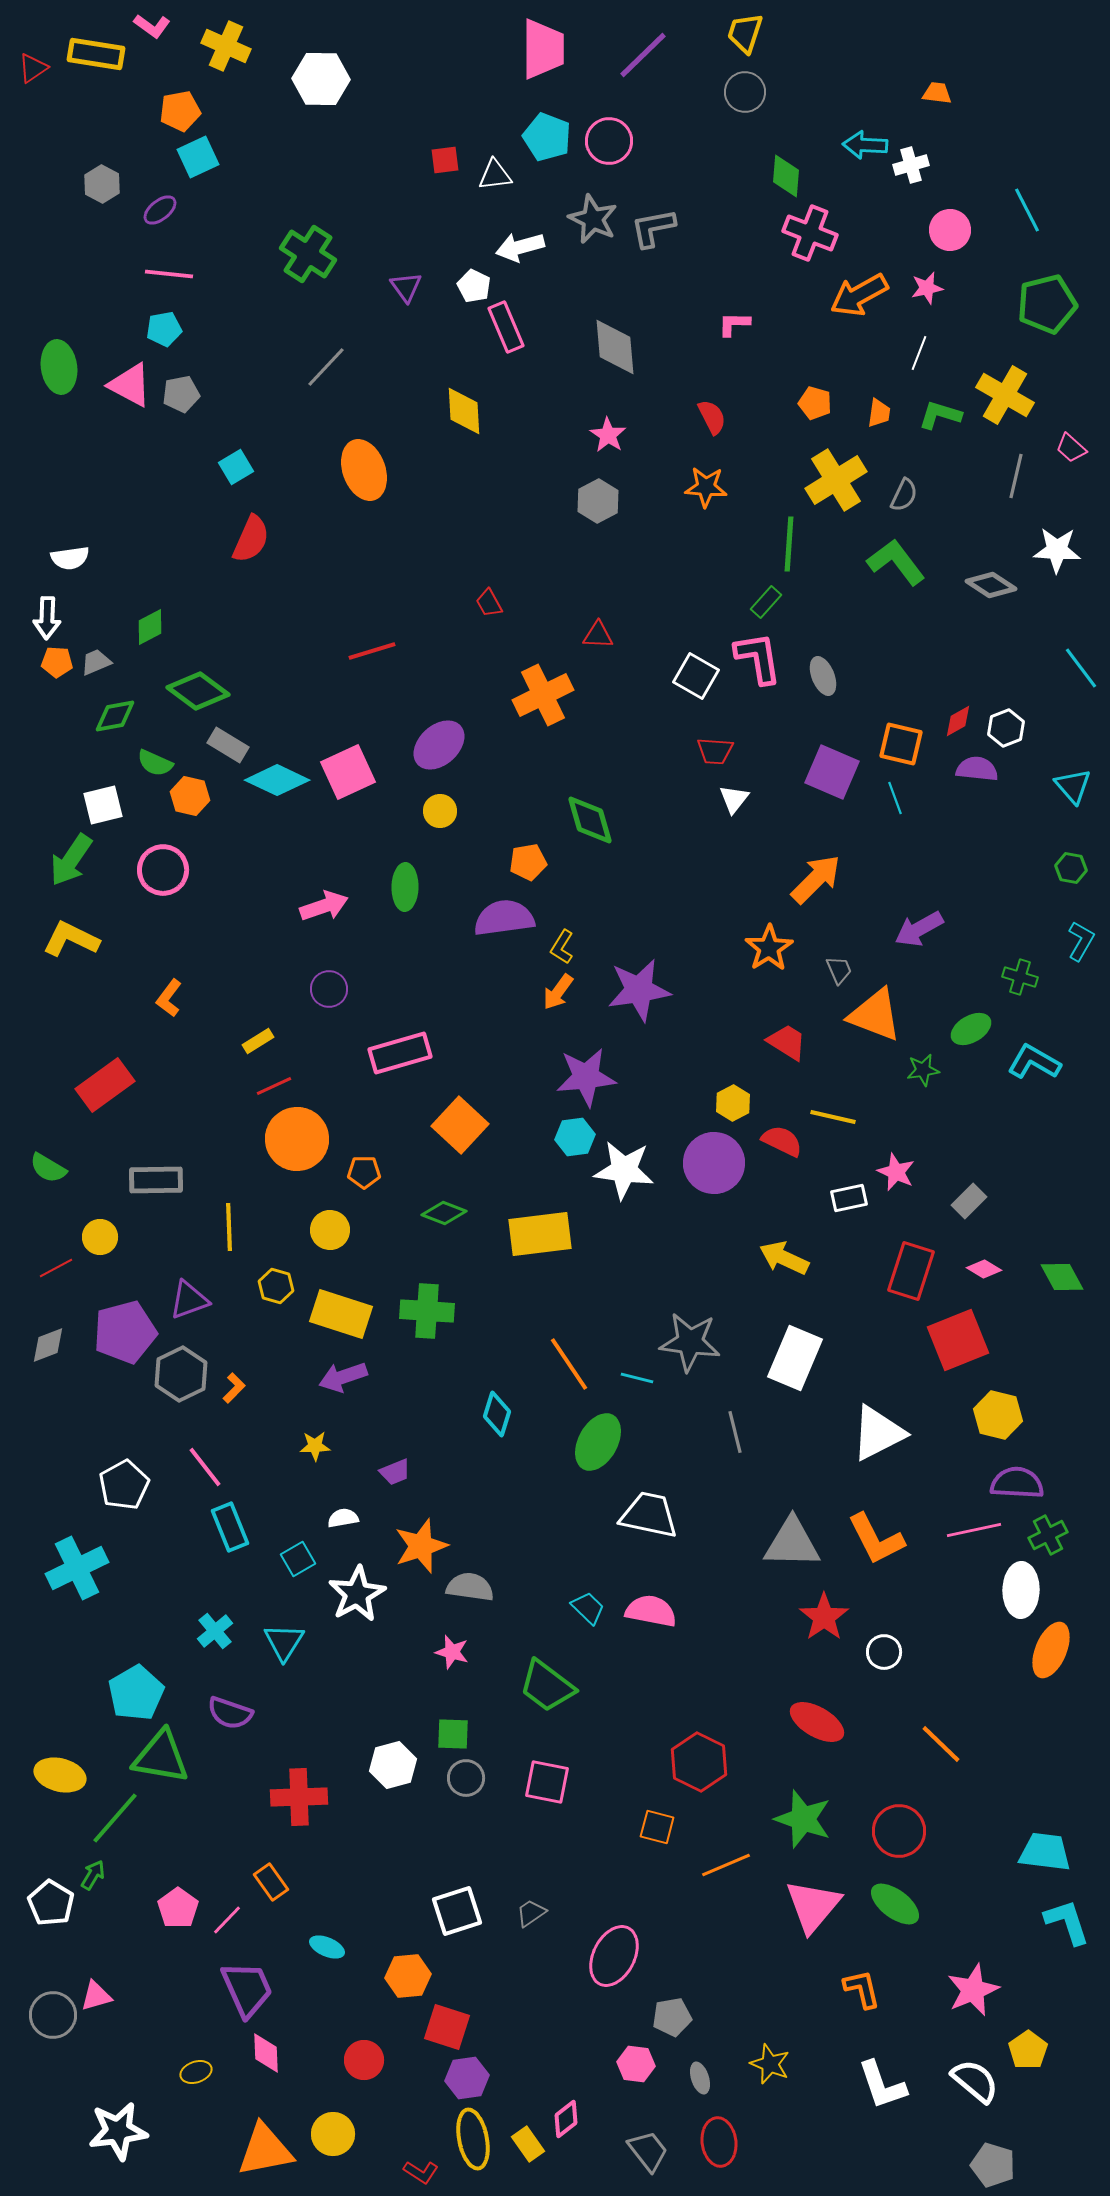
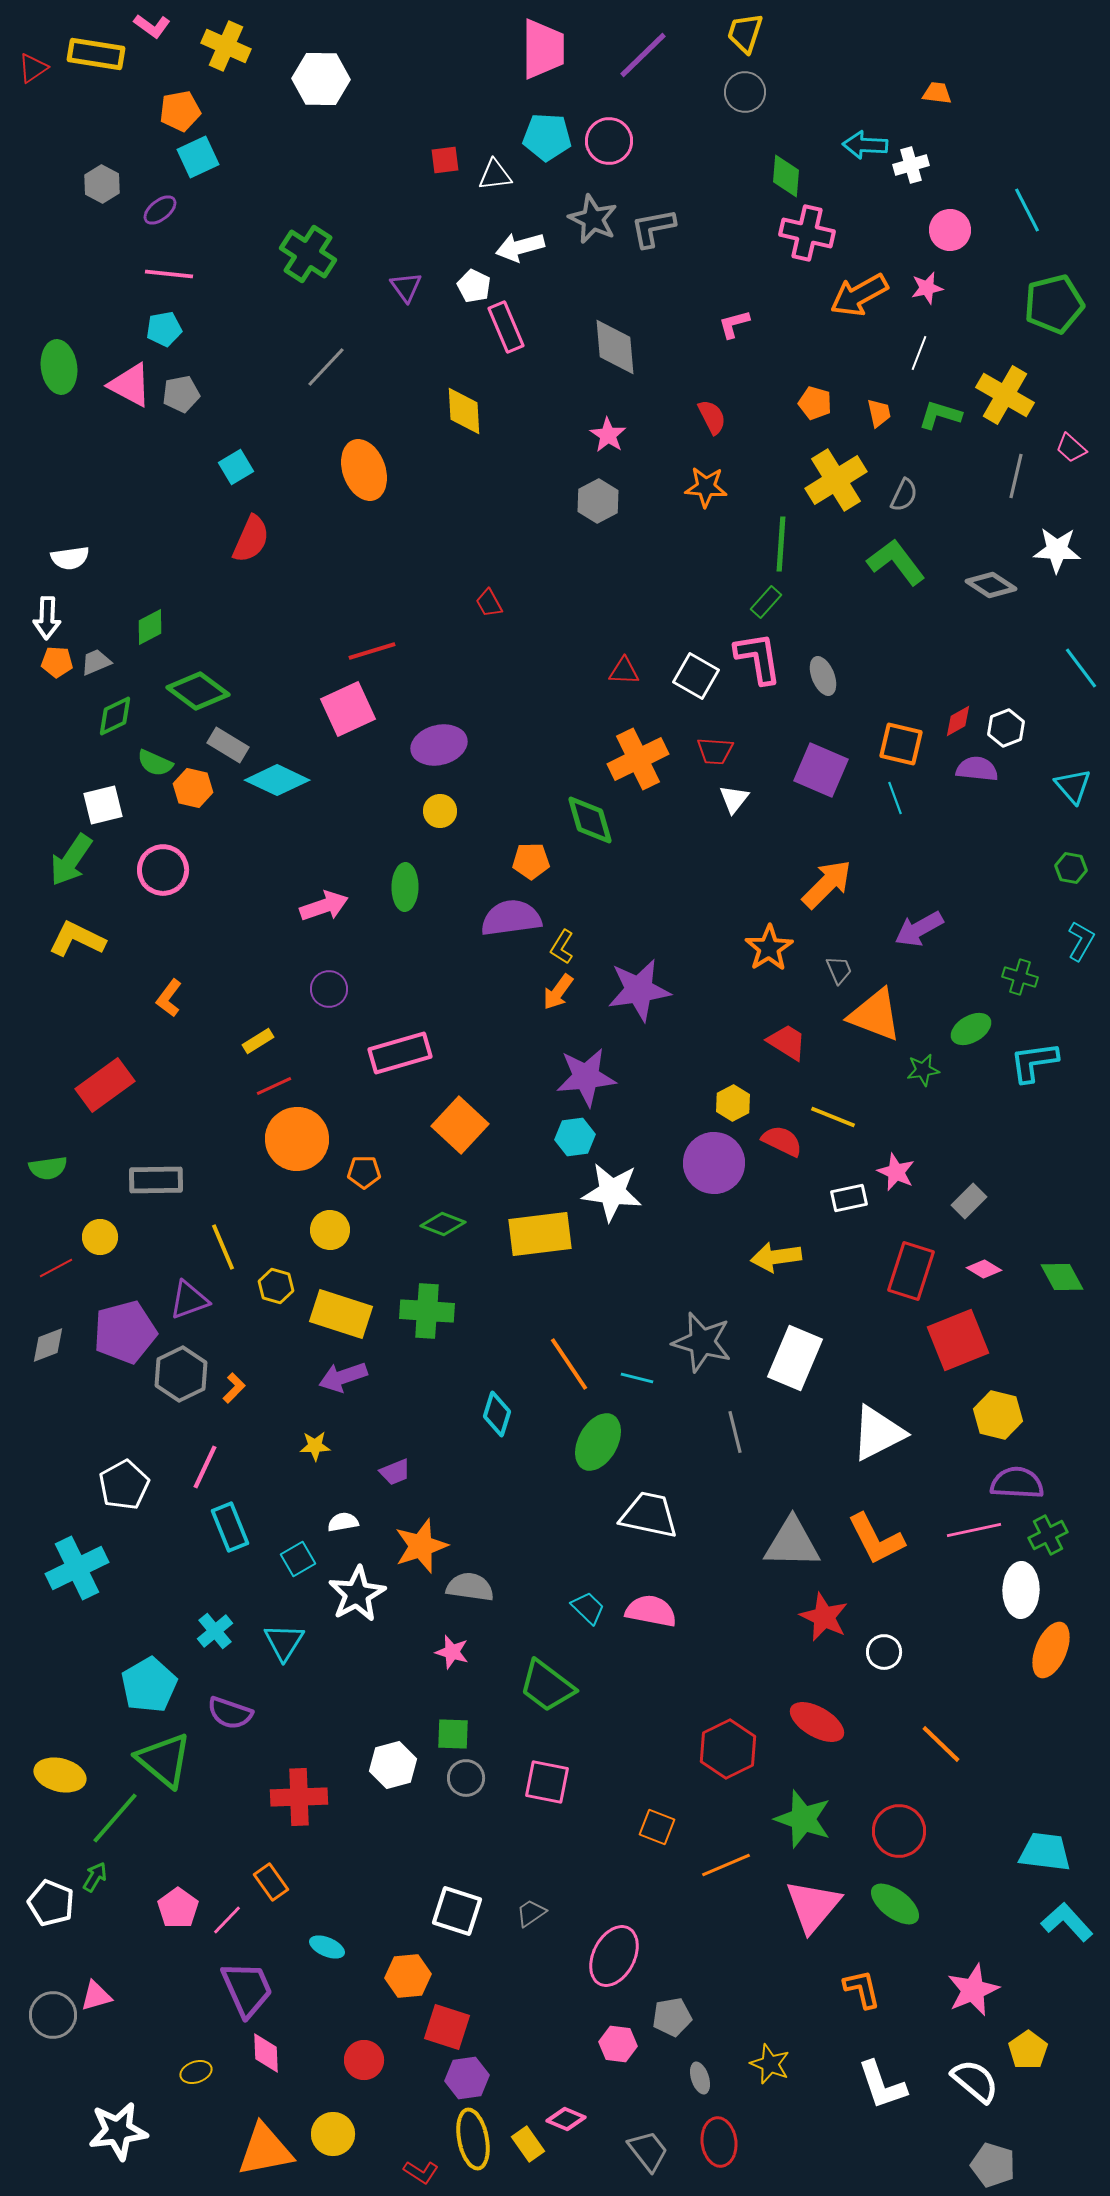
cyan pentagon at (547, 137): rotated 18 degrees counterclockwise
pink cross at (810, 233): moved 3 px left; rotated 8 degrees counterclockwise
green pentagon at (1047, 304): moved 7 px right
pink L-shape at (734, 324): rotated 16 degrees counterclockwise
orange trapezoid at (879, 413): rotated 20 degrees counterclockwise
green line at (789, 544): moved 8 px left
red triangle at (598, 635): moved 26 px right, 36 px down
orange cross at (543, 695): moved 95 px right, 64 px down
green diamond at (115, 716): rotated 15 degrees counterclockwise
purple ellipse at (439, 745): rotated 28 degrees clockwise
pink square at (348, 772): moved 63 px up
purple square at (832, 772): moved 11 px left, 2 px up
orange hexagon at (190, 796): moved 3 px right, 8 px up
orange pentagon at (528, 862): moved 3 px right, 1 px up; rotated 9 degrees clockwise
orange arrow at (816, 879): moved 11 px right, 5 px down
purple semicircle at (504, 918): moved 7 px right
yellow L-shape at (71, 939): moved 6 px right
cyan L-shape at (1034, 1062): rotated 38 degrees counterclockwise
yellow line at (833, 1117): rotated 9 degrees clockwise
green semicircle at (48, 1168): rotated 39 degrees counterclockwise
white star at (624, 1170): moved 12 px left, 22 px down
green diamond at (444, 1213): moved 1 px left, 11 px down
yellow line at (229, 1227): moved 6 px left, 20 px down; rotated 21 degrees counterclockwise
yellow arrow at (784, 1258): moved 8 px left, 1 px up; rotated 33 degrees counterclockwise
gray star at (690, 1342): moved 12 px right; rotated 8 degrees clockwise
pink line at (205, 1467): rotated 63 degrees clockwise
white semicircle at (343, 1518): moved 4 px down
red star at (824, 1617): rotated 12 degrees counterclockwise
cyan pentagon at (136, 1693): moved 13 px right, 8 px up
green triangle at (161, 1757): moved 3 px right, 3 px down; rotated 30 degrees clockwise
red hexagon at (699, 1762): moved 29 px right, 13 px up; rotated 8 degrees clockwise
orange square at (657, 1827): rotated 6 degrees clockwise
green arrow at (93, 1875): moved 2 px right, 2 px down
white pentagon at (51, 1903): rotated 9 degrees counterclockwise
white square at (457, 1911): rotated 36 degrees clockwise
cyan L-shape at (1067, 1922): rotated 24 degrees counterclockwise
pink hexagon at (636, 2064): moved 18 px left, 20 px up
pink diamond at (566, 2119): rotated 60 degrees clockwise
